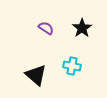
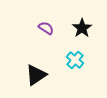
cyan cross: moved 3 px right, 6 px up; rotated 30 degrees clockwise
black triangle: rotated 45 degrees clockwise
